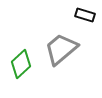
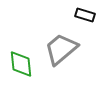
green diamond: rotated 52 degrees counterclockwise
